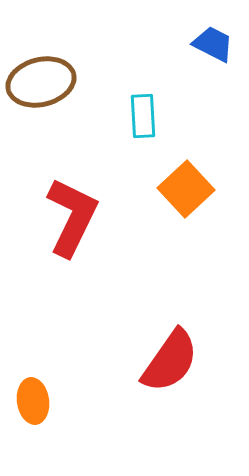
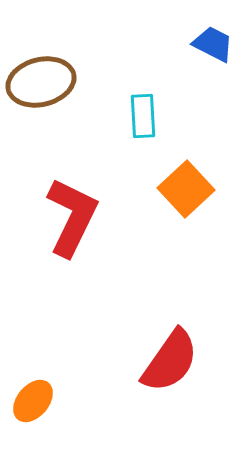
orange ellipse: rotated 48 degrees clockwise
